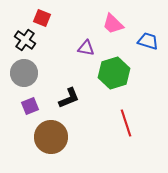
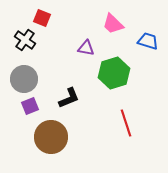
gray circle: moved 6 px down
